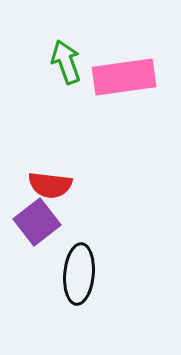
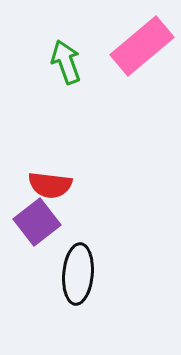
pink rectangle: moved 18 px right, 31 px up; rotated 32 degrees counterclockwise
black ellipse: moved 1 px left
